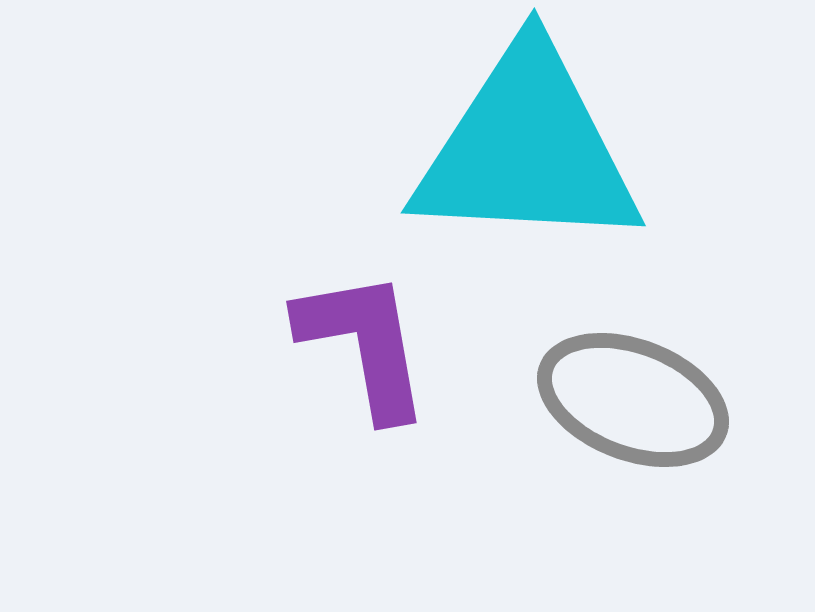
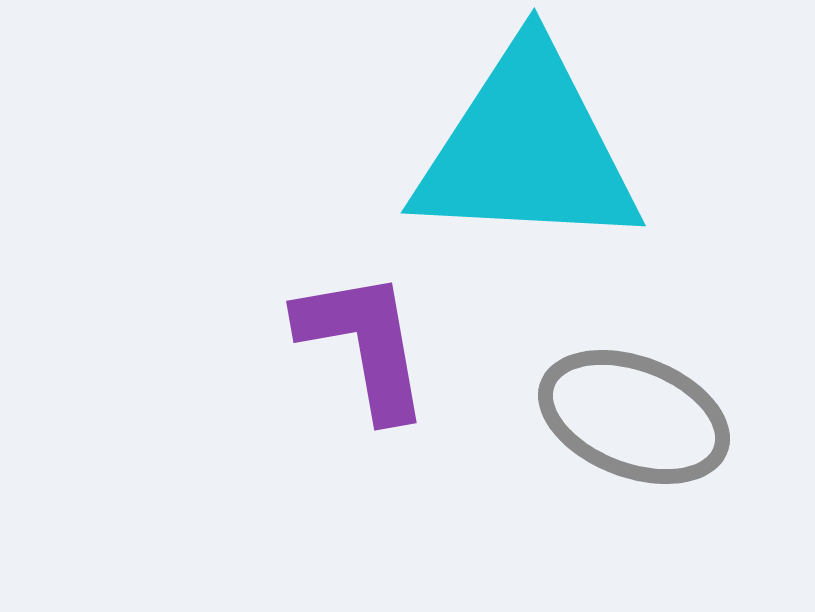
gray ellipse: moved 1 px right, 17 px down
